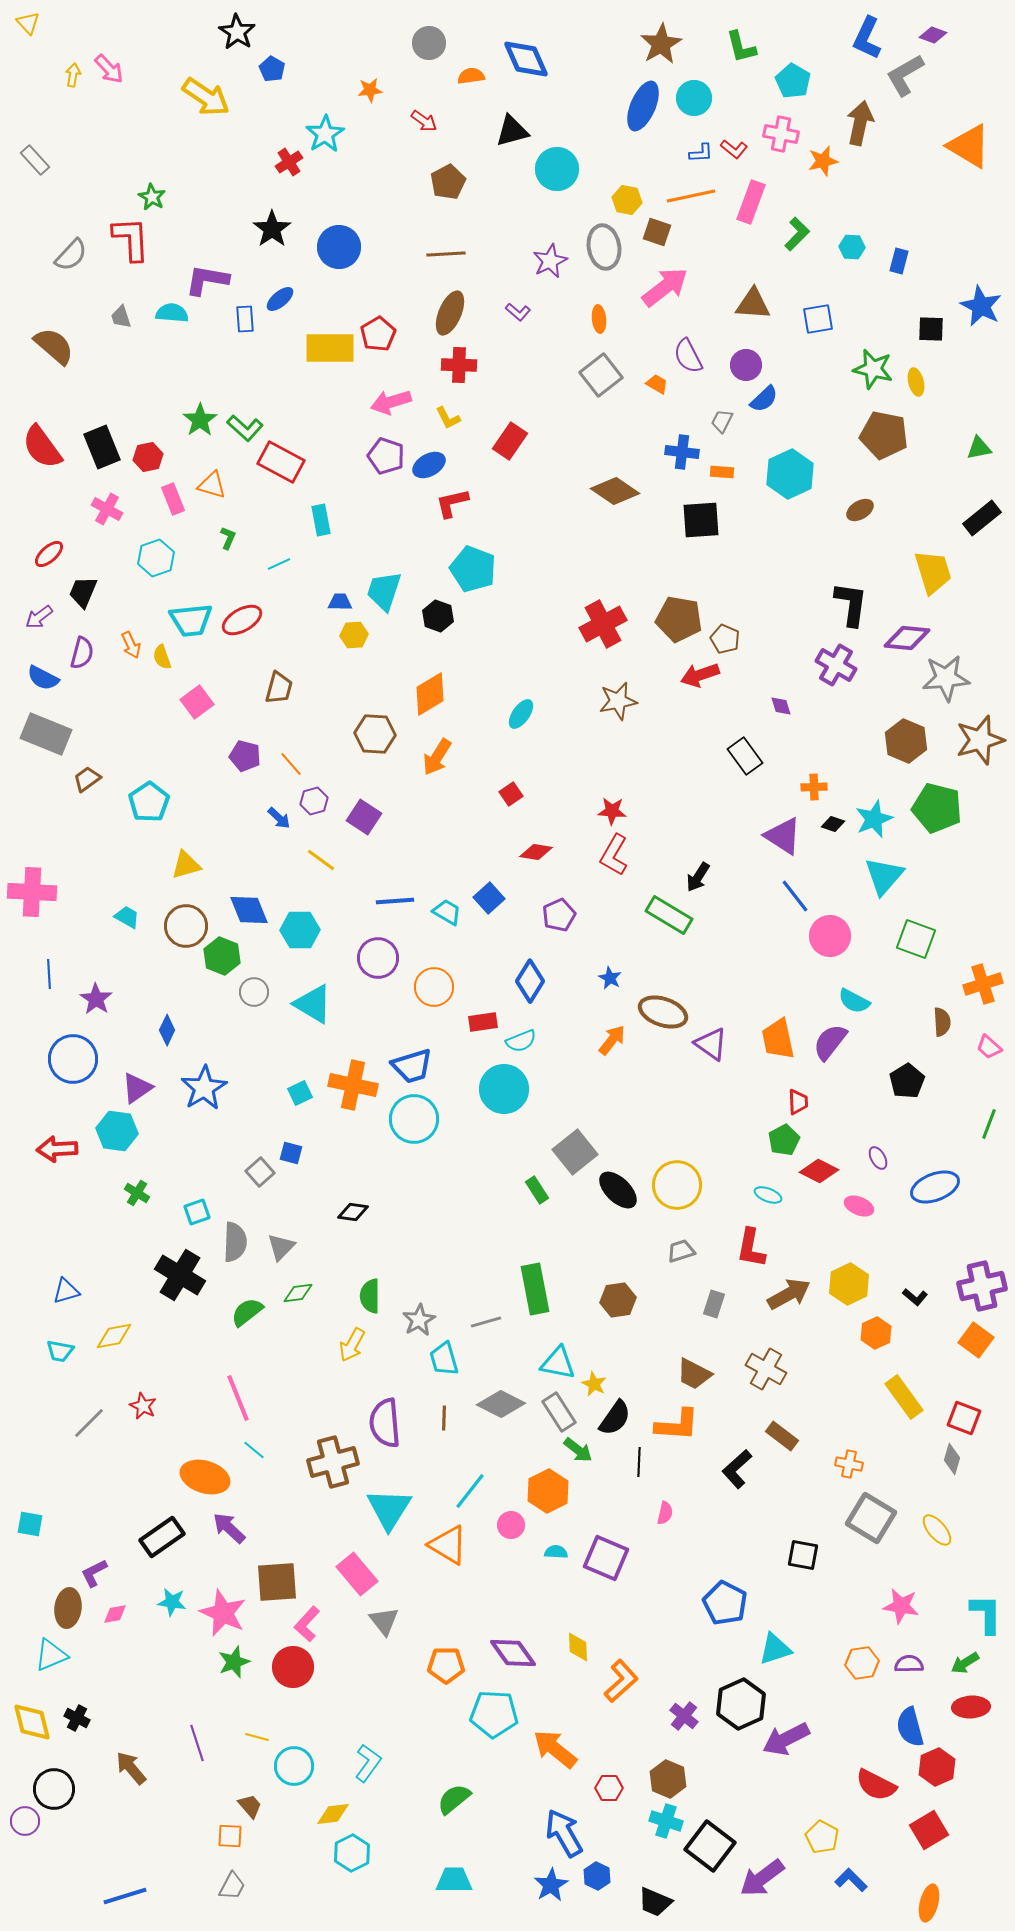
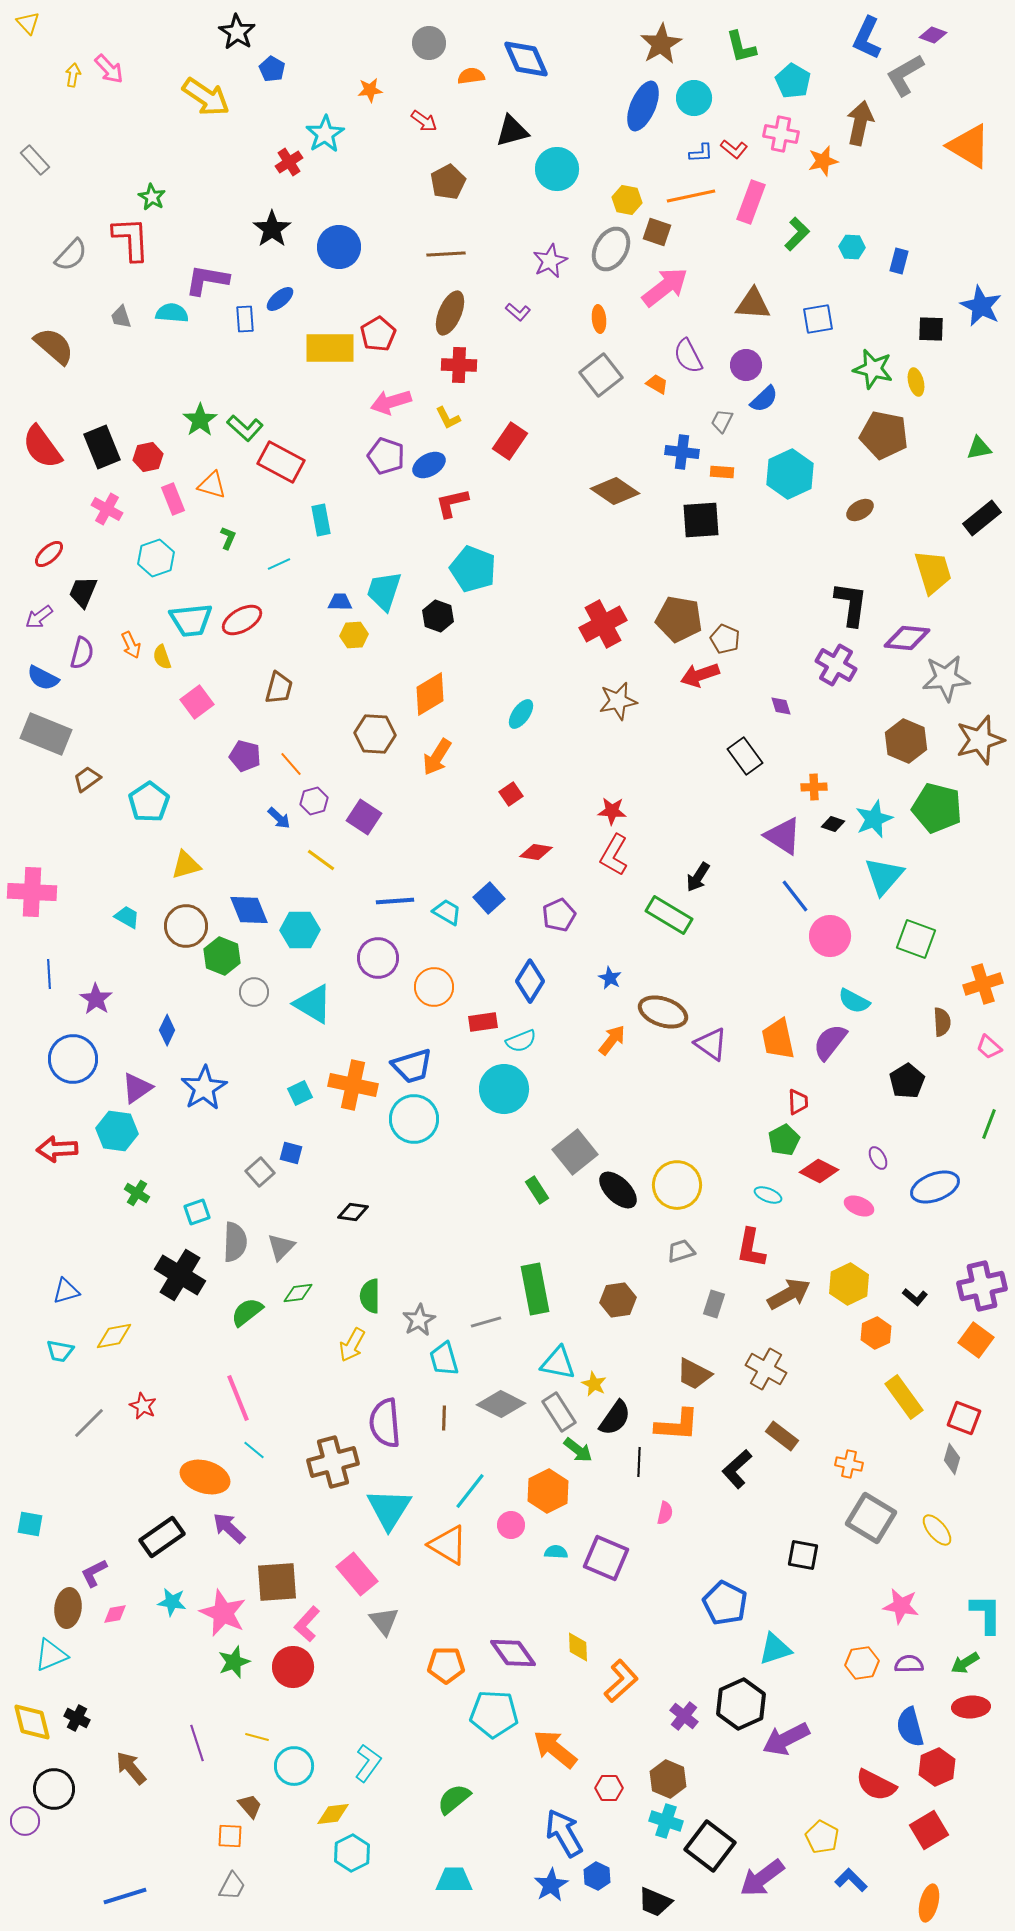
gray ellipse at (604, 247): moved 7 px right, 2 px down; rotated 39 degrees clockwise
